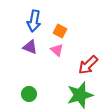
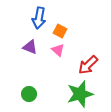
blue arrow: moved 5 px right, 3 px up
pink triangle: moved 1 px right
green star: moved 1 px up
